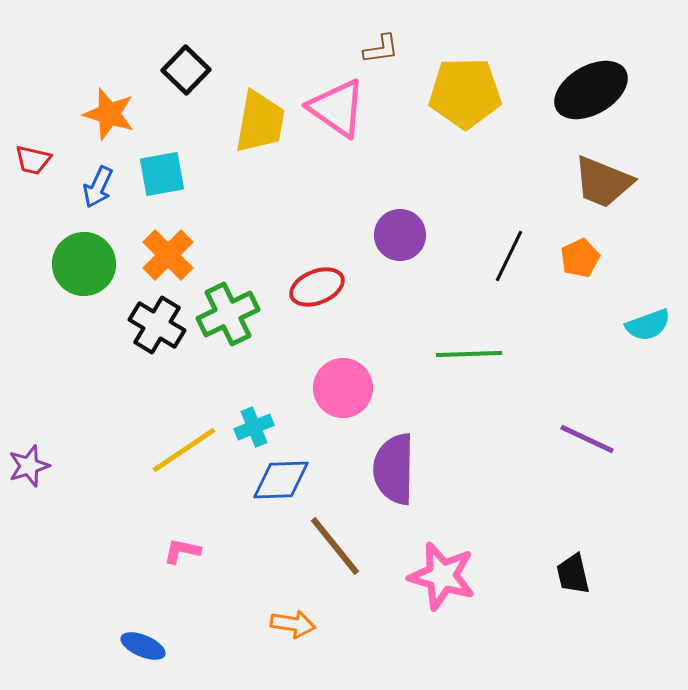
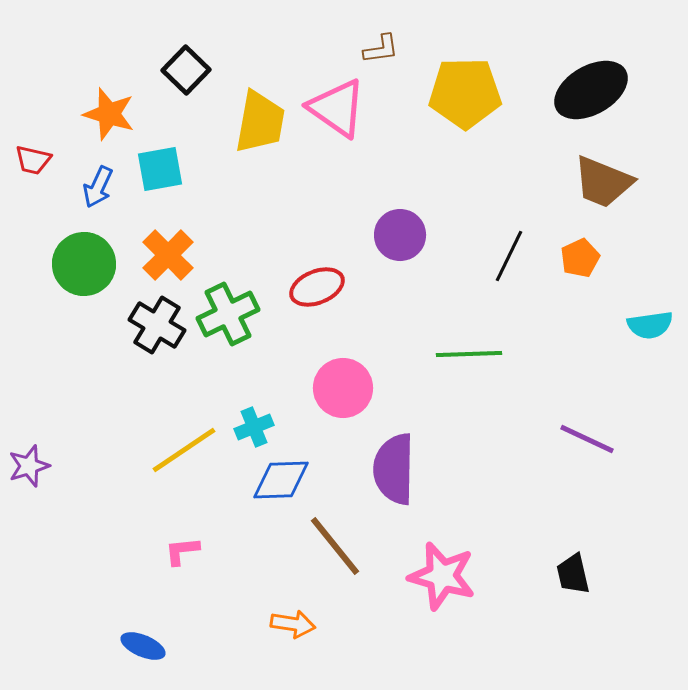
cyan square: moved 2 px left, 5 px up
cyan semicircle: moved 2 px right; rotated 12 degrees clockwise
pink L-shape: rotated 18 degrees counterclockwise
